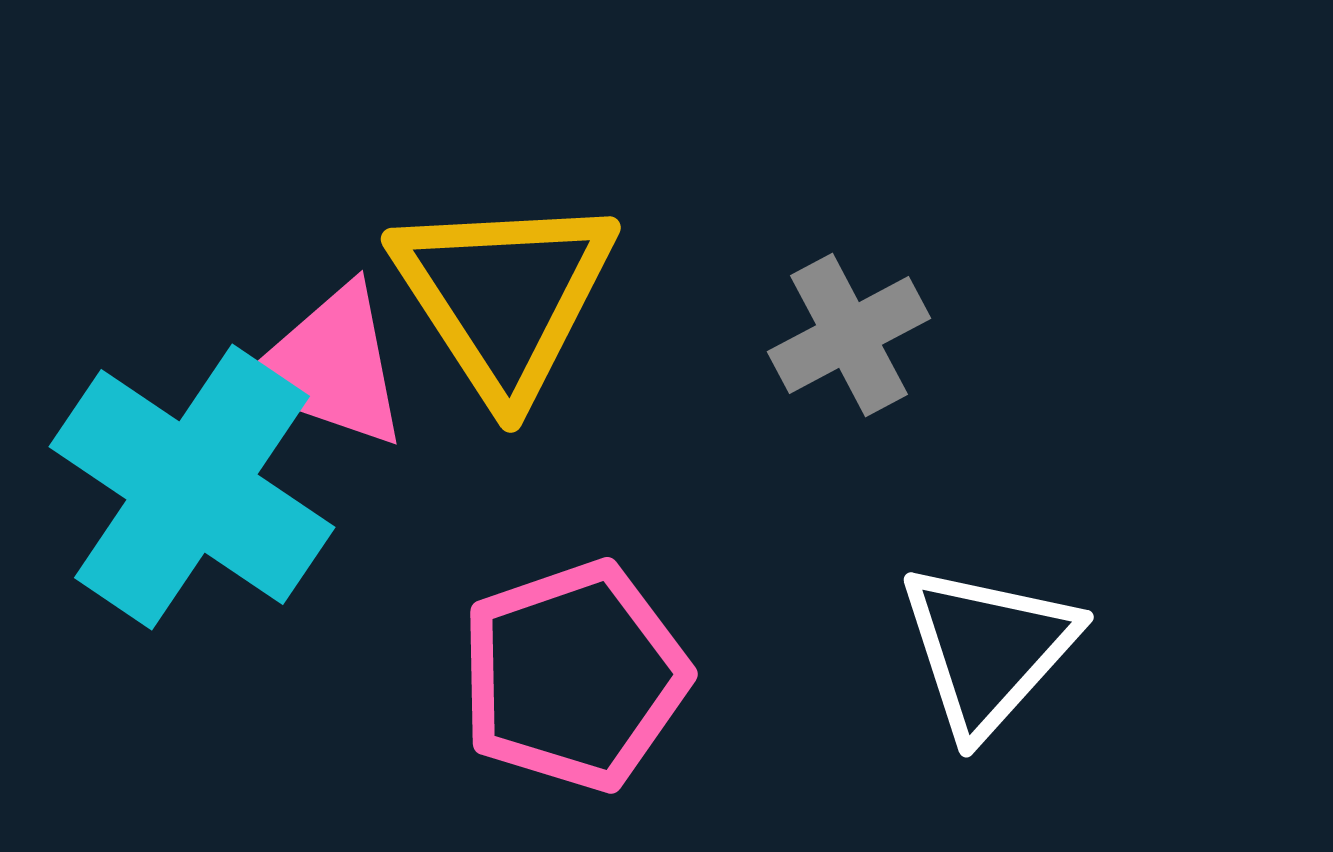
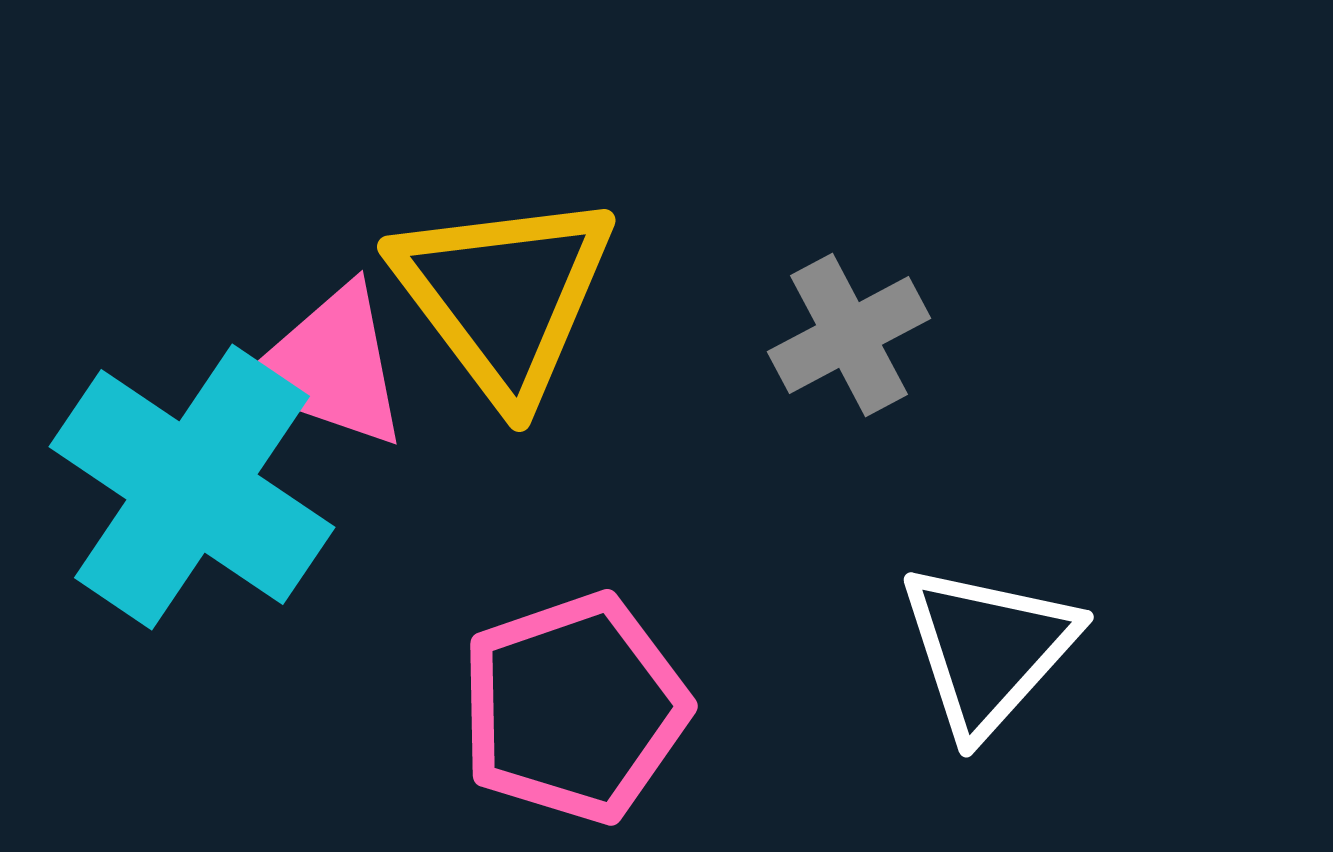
yellow triangle: rotated 4 degrees counterclockwise
pink pentagon: moved 32 px down
